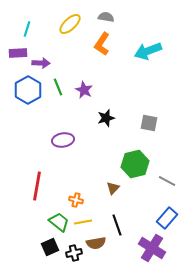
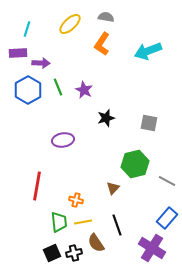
green trapezoid: rotated 45 degrees clockwise
brown semicircle: rotated 66 degrees clockwise
black square: moved 2 px right, 6 px down
